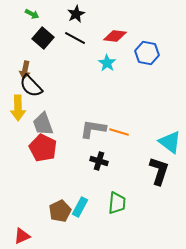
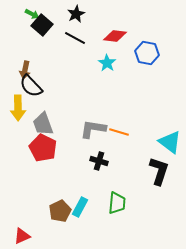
black square: moved 1 px left, 13 px up
